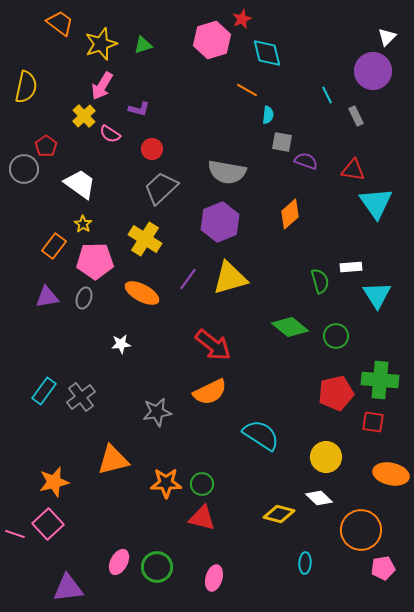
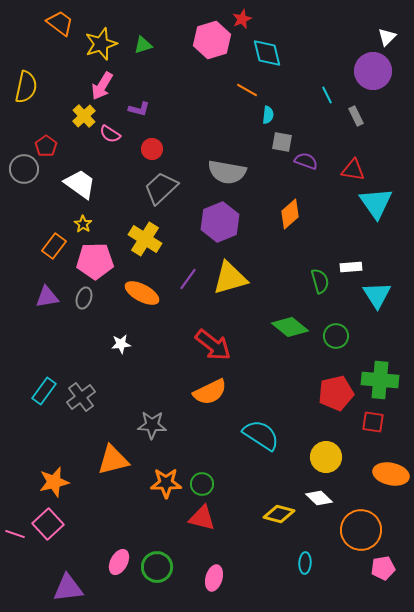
gray star at (157, 412): moved 5 px left, 13 px down; rotated 12 degrees clockwise
